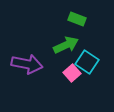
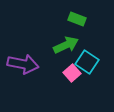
purple arrow: moved 4 px left
